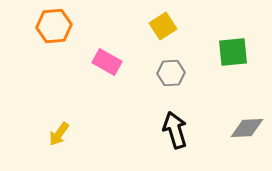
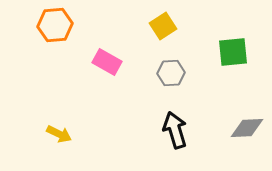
orange hexagon: moved 1 px right, 1 px up
yellow arrow: rotated 100 degrees counterclockwise
